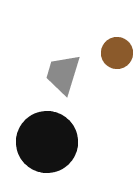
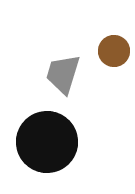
brown circle: moved 3 px left, 2 px up
